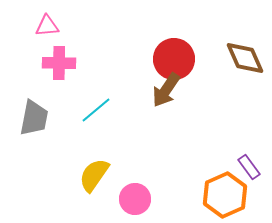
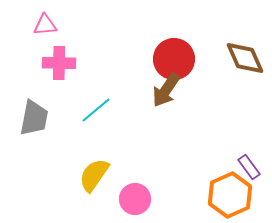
pink triangle: moved 2 px left, 1 px up
orange hexagon: moved 5 px right
